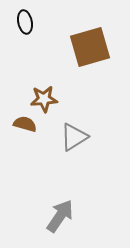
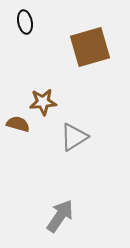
brown star: moved 1 px left, 3 px down
brown semicircle: moved 7 px left
